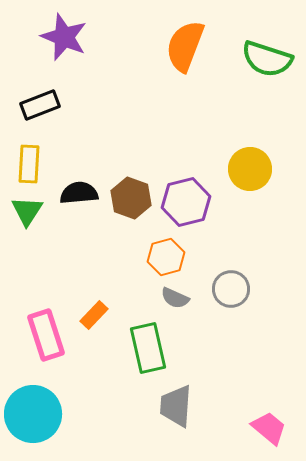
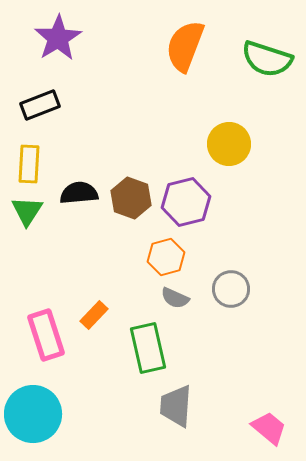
purple star: moved 6 px left, 1 px down; rotated 18 degrees clockwise
yellow circle: moved 21 px left, 25 px up
